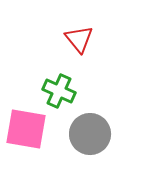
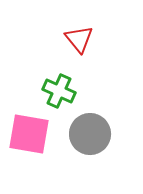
pink square: moved 3 px right, 5 px down
